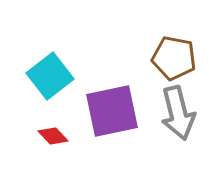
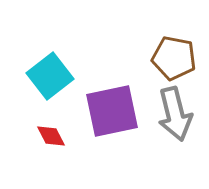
gray arrow: moved 3 px left, 1 px down
red diamond: moved 2 px left; rotated 16 degrees clockwise
